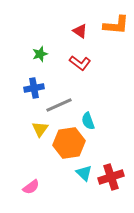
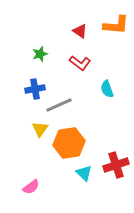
blue cross: moved 1 px right, 1 px down
cyan semicircle: moved 19 px right, 32 px up
red cross: moved 5 px right, 12 px up
